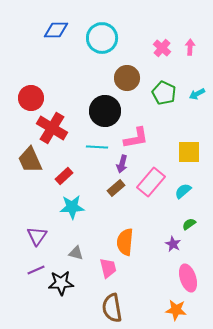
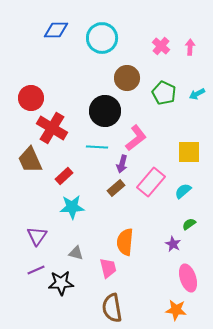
pink cross: moved 1 px left, 2 px up
pink L-shape: rotated 28 degrees counterclockwise
